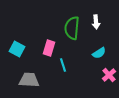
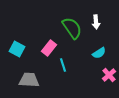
green semicircle: rotated 140 degrees clockwise
pink rectangle: rotated 21 degrees clockwise
